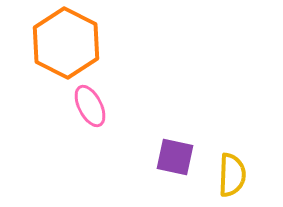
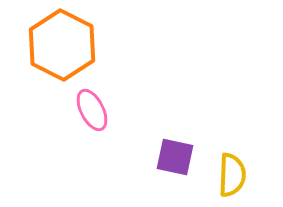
orange hexagon: moved 4 px left, 2 px down
pink ellipse: moved 2 px right, 4 px down
